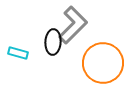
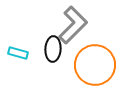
black ellipse: moved 7 px down
orange circle: moved 8 px left, 2 px down
